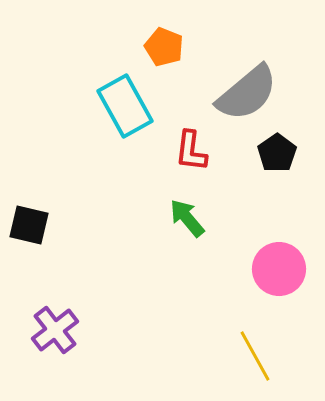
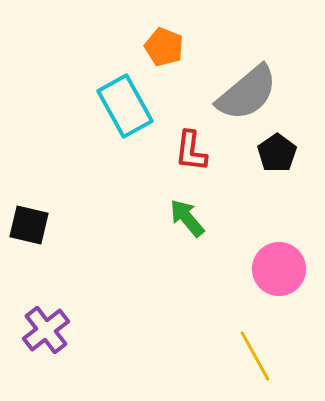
purple cross: moved 9 px left
